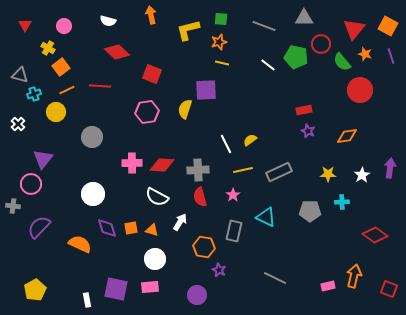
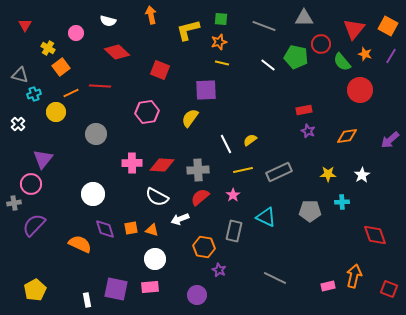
pink circle at (64, 26): moved 12 px right, 7 px down
purple line at (391, 56): rotated 49 degrees clockwise
red square at (152, 74): moved 8 px right, 4 px up
orange line at (67, 90): moved 4 px right, 3 px down
yellow semicircle at (185, 109): moved 5 px right, 9 px down; rotated 18 degrees clockwise
gray circle at (92, 137): moved 4 px right, 3 px up
purple arrow at (390, 168): moved 28 px up; rotated 138 degrees counterclockwise
red semicircle at (200, 197): rotated 66 degrees clockwise
gray cross at (13, 206): moved 1 px right, 3 px up; rotated 16 degrees counterclockwise
white arrow at (180, 222): moved 3 px up; rotated 144 degrees counterclockwise
purple semicircle at (39, 227): moved 5 px left, 2 px up
purple diamond at (107, 228): moved 2 px left, 1 px down
red diamond at (375, 235): rotated 35 degrees clockwise
